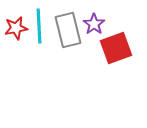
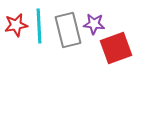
purple star: rotated 30 degrees counterclockwise
red star: moved 3 px up
